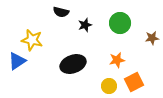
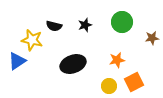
black semicircle: moved 7 px left, 14 px down
green circle: moved 2 px right, 1 px up
